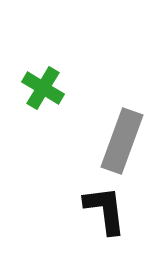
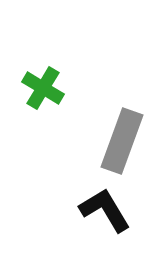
black L-shape: rotated 24 degrees counterclockwise
